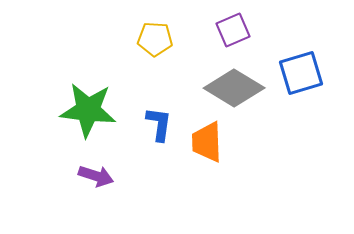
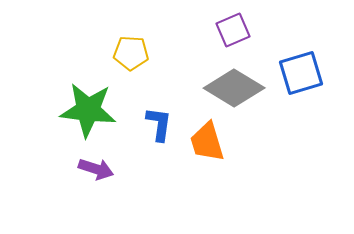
yellow pentagon: moved 24 px left, 14 px down
orange trapezoid: rotated 15 degrees counterclockwise
purple arrow: moved 7 px up
